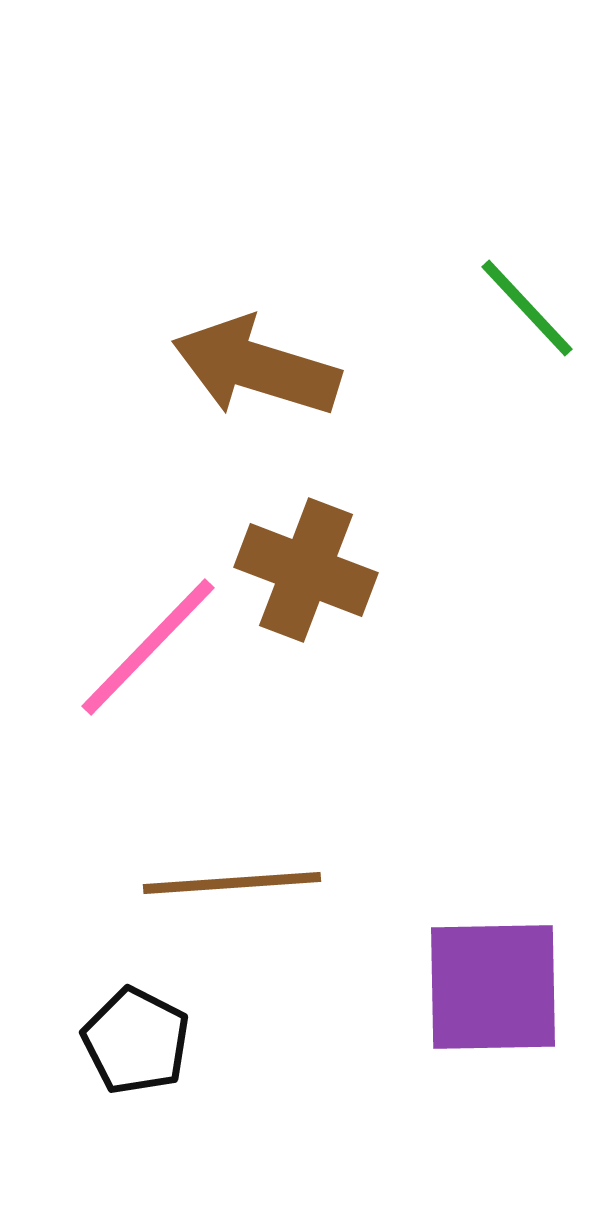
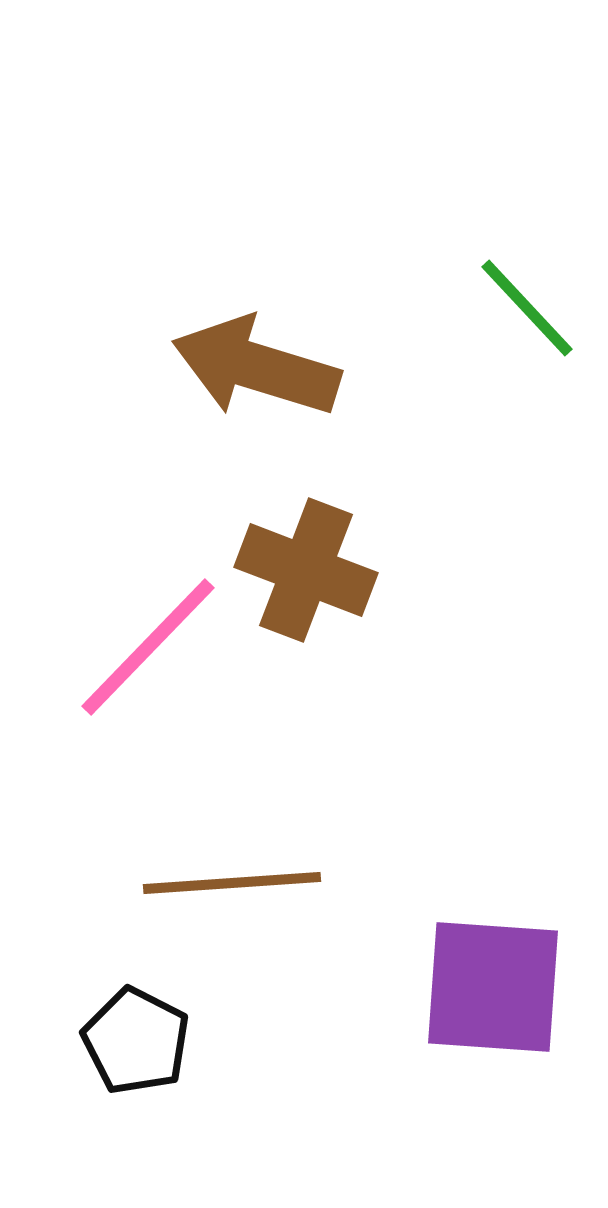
purple square: rotated 5 degrees clockwise
